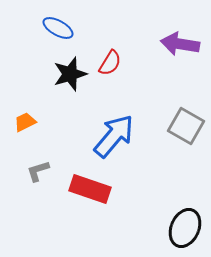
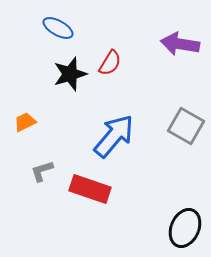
gray L-shape: moved 4 px right
